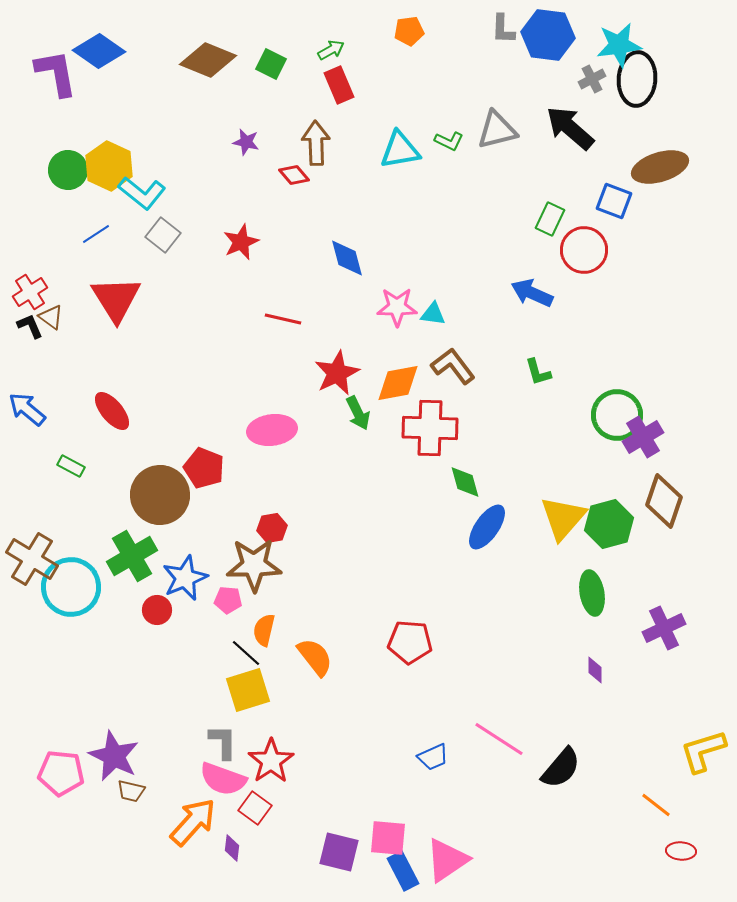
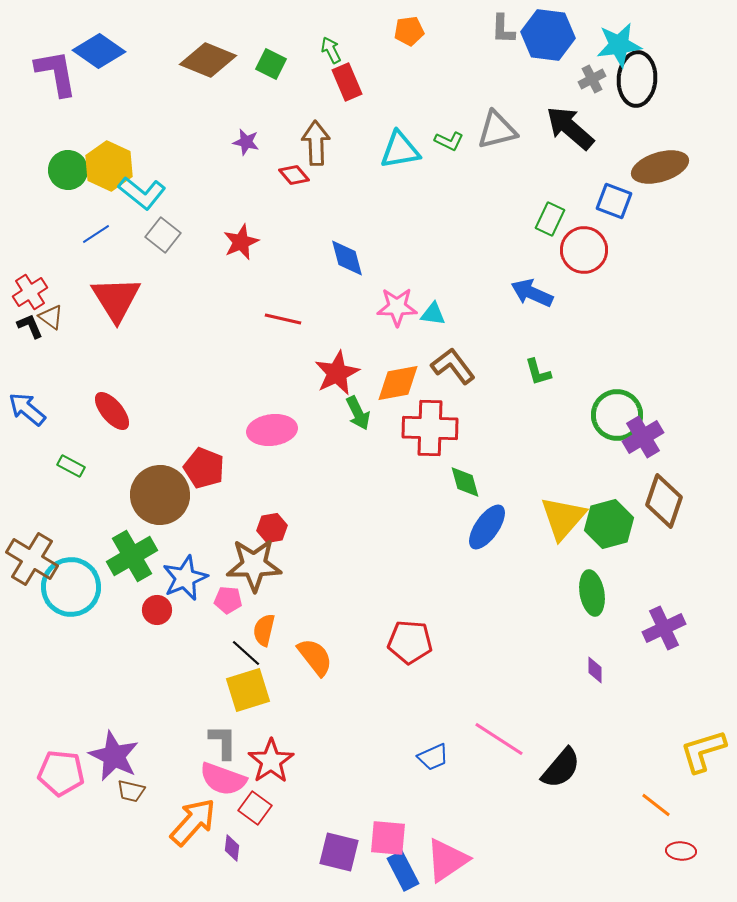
green arrow at (331, 50): rotated 88 degrees counterclockwise
red rectangle at (339, 85): moved 8 px right, 3 px up
